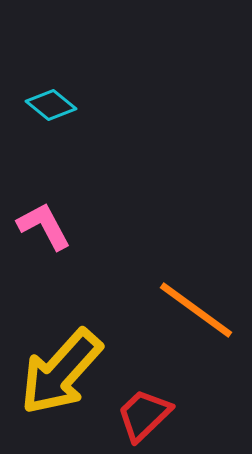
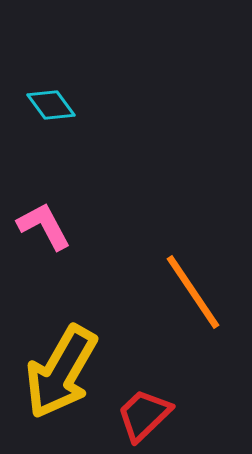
cyan diamond: rotated 15 degrees clockwise
orange line: moved 3 px left, 18 px up; rotated 20 degrees clockwise
yellow arrow: rotated 12 degrees counterclockwise
